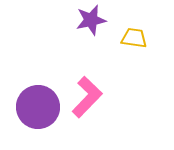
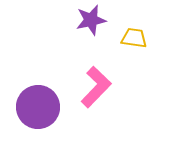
pink L-shape: moved 9 px right, 10 px up
